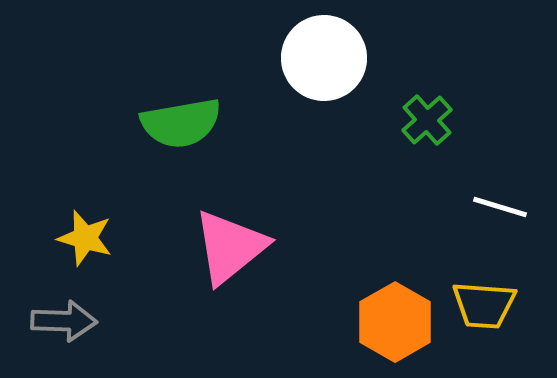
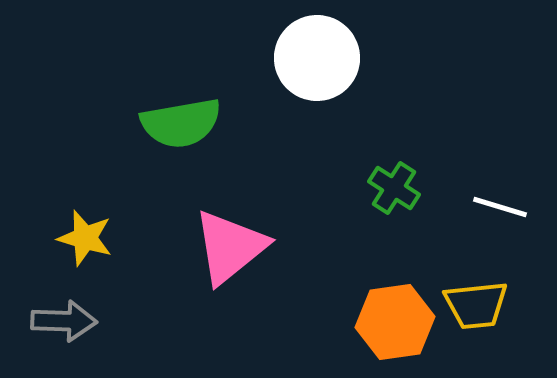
white circle: moved 7 px left
green cross: moved 33 px left, 68 px down; rotated 15 degrees counterclockwise
yellow trapezoid: moved 8 px left; rotated 10 degrees counterclockwise
orange hexagon: rotated 22 degrees clockwise
